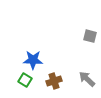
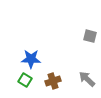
blue star: moved 2 px left, 1 px up
brown cross: moved 1 px left
